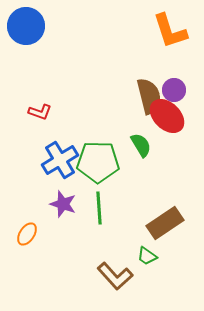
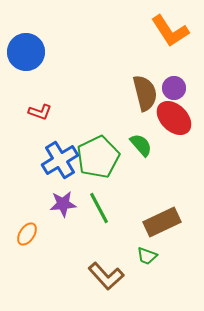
blue circle: moved 26 px down
orange L-shape: rotated 15 degrees counterclockwise
purple circle: moved 2 px up
brown semicircle: moved 4 px left, 3 px up
red ellipse: moved 7 px right, 2 px down
green semicircle: rotated 10 degrees counterclockwise
green pentagon: moved 5 px up; rotated 27 degrees counterclockwise
purple star: rotated 24 degrees counterclockwise
green line: rotated 24 degrees counterclockwise
brown rectangle: moved 3 px left, 1 px up; rotated 9 degrees clockwise
green trapezoid: rotated 15 degrees counterclockwise
brown L-shape: moved 9 px left
